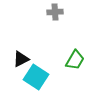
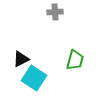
green trapezoid: rotated 15 degrees counterclockwise
cyan square: moved 2 px left, 1 px down
